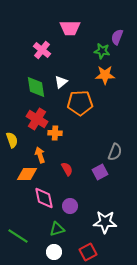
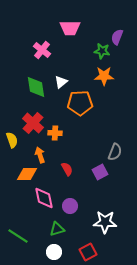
orange star: moved 1 px left, 1 px down
red cross: moved 4 px left, 4 px down; rotated 10 degrees clockwise
